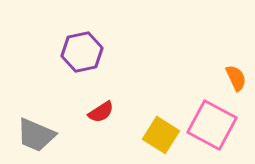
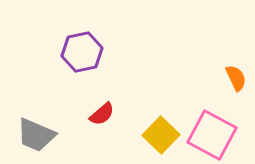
red semicircle: moved 1 px right, 2 px down; rotated 8 degrees counterclockwise
pink square: moved 10 px down
yellow square: rotated 12 degrees clockwise
